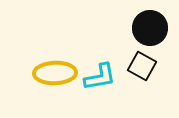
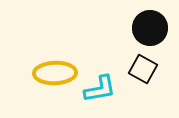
black square: moved 1 px right, 3 px down
cyan L-shape: moved 12 px down
